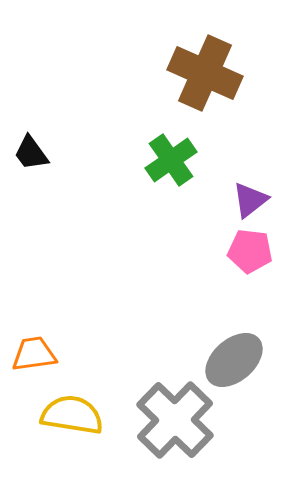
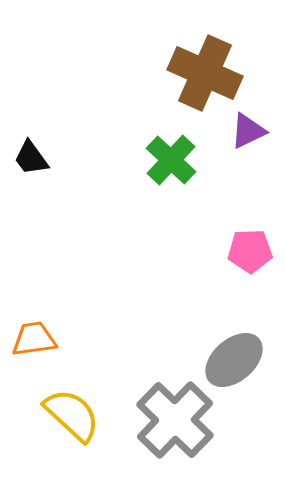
black trapezoid: moved 5 px down
green cross: rotated 12 degrees counterclockwise
purple triangle: moved 2 px left, 69 px up; rotated 12 degrees clockwise
pink pentagon: rotated 9 degrees counterclockwise
orange trapezoid: moved 15 px up
yellow semicircle: rotated 34 degrees clockwise
